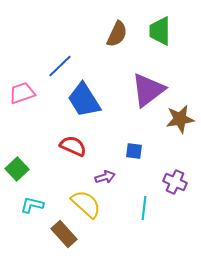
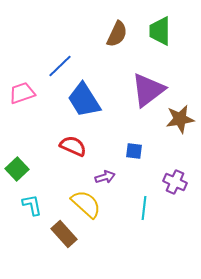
cyan L-shape: rotated 65 degrees clockwise
